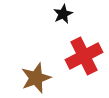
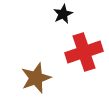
red cross: moved 4 px up; rotated 9 degrees clockwise
